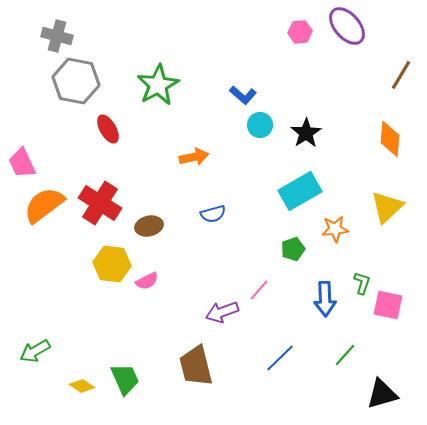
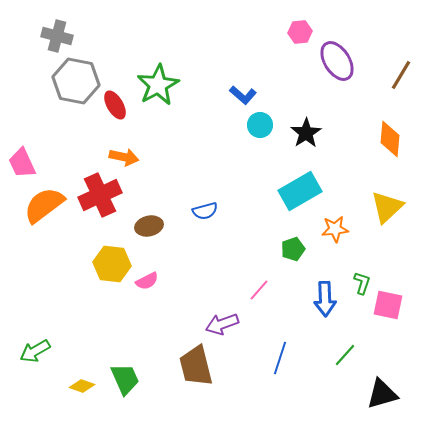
purple ellipse: moved 10 px left, 35 px down; rotated 9 degrees clockwise
red ellipse: moved 7 px right, 24 px up
orange arrow: moved 70 px left; rotated 24 degrees clockwise
red cross: moved 8 px up; rotated 33 degrees clockwise
blue semicircle: moved 8 px left, 3 px up
purple arrow: moved 12 px down
blue line: rotated 28 degrees counterclockwise
yellow diamond: rotated 15 degrees counterclockwise
